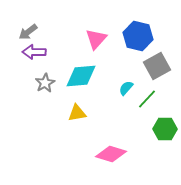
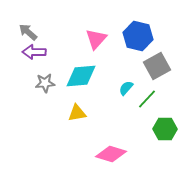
gray arrow: rotated 78 degrees clockwise
gray star: rotated 24 degrees clockwise
